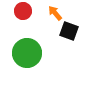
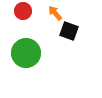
green circle: moved 1 px left
